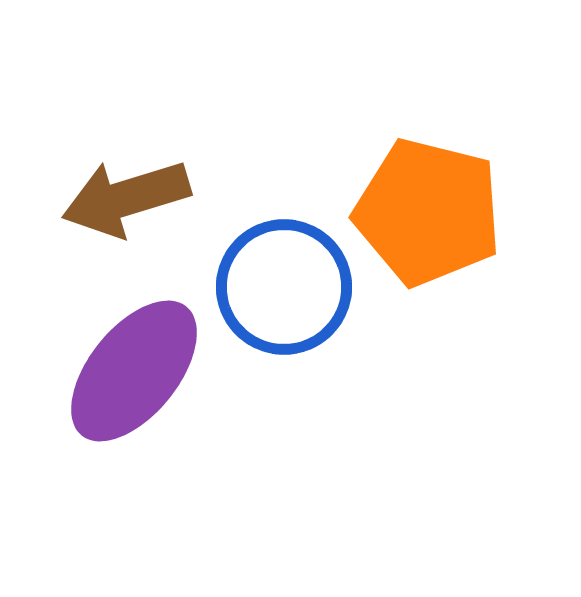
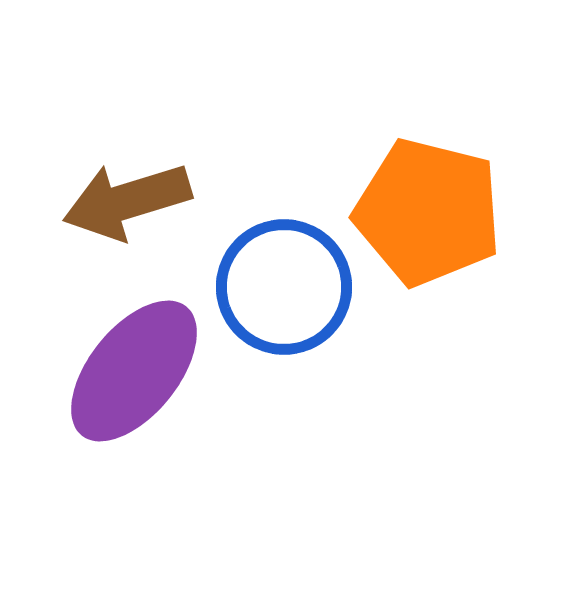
brown arrow: moved 1 px right, 3 px down
